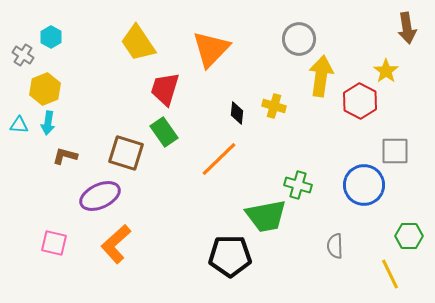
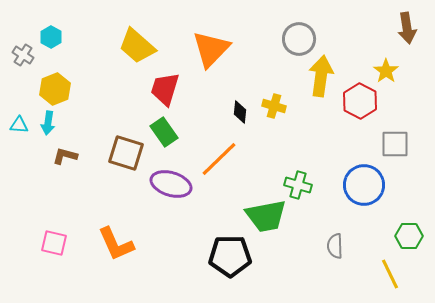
yellow trapezoid: moved 1 px left, 3 px down; rotated 15 degrees counterclockwise
yellow hexagon: moved 10 px right
black diamond: moved 3 px right, 1 px up
gray square: moved 7 px up
purple ellipse: moved 71 px right, 12 px up; rotated 42 degrees clockwise
orange L-shape: rotated 72 degrees counterclockwise
